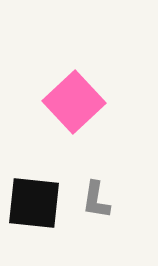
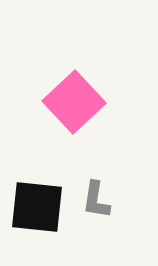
black square: moved 3 px right, 4 px down
